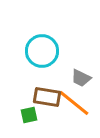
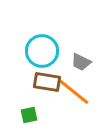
gray trapezoid: moved 16 px up
brown rectangle: moved 15 px up
orange line: moved 11 px up
